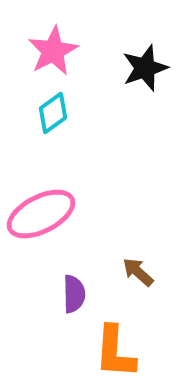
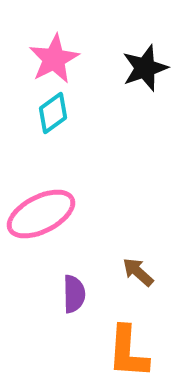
pink star: moved 1 px right, 8 px down
orange L-shape: moved 13 px right
